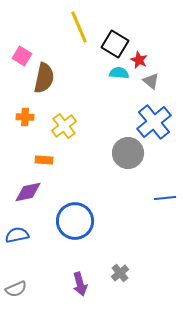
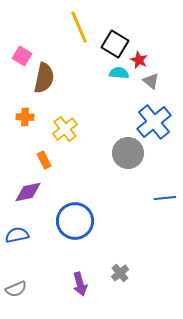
yellow cross: moved 1 px right, 3 px down
orange rectangle: rotated 60 degrees clockwise
